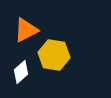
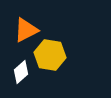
yellow hexagon: moved 4 px left
